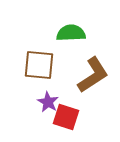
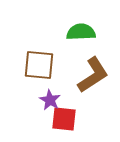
green semicircle: moved 10 px right, 1 px up
purple star: moved 2 px right, 2 px up
red square: moved 2 px left, 2 px down; rotated 12 degrees counterclockwise
